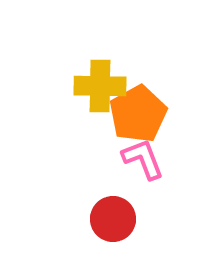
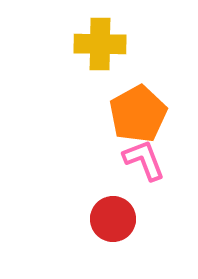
yellow cross: moved 42 px up
pink L-shape: moved 1 px right, 1 px down
